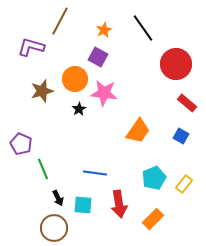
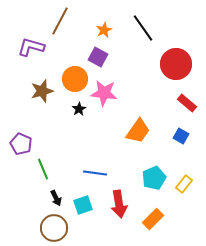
black arrow: moved 2 px left
cyan square: rotated 24 degrees counterclockwise
